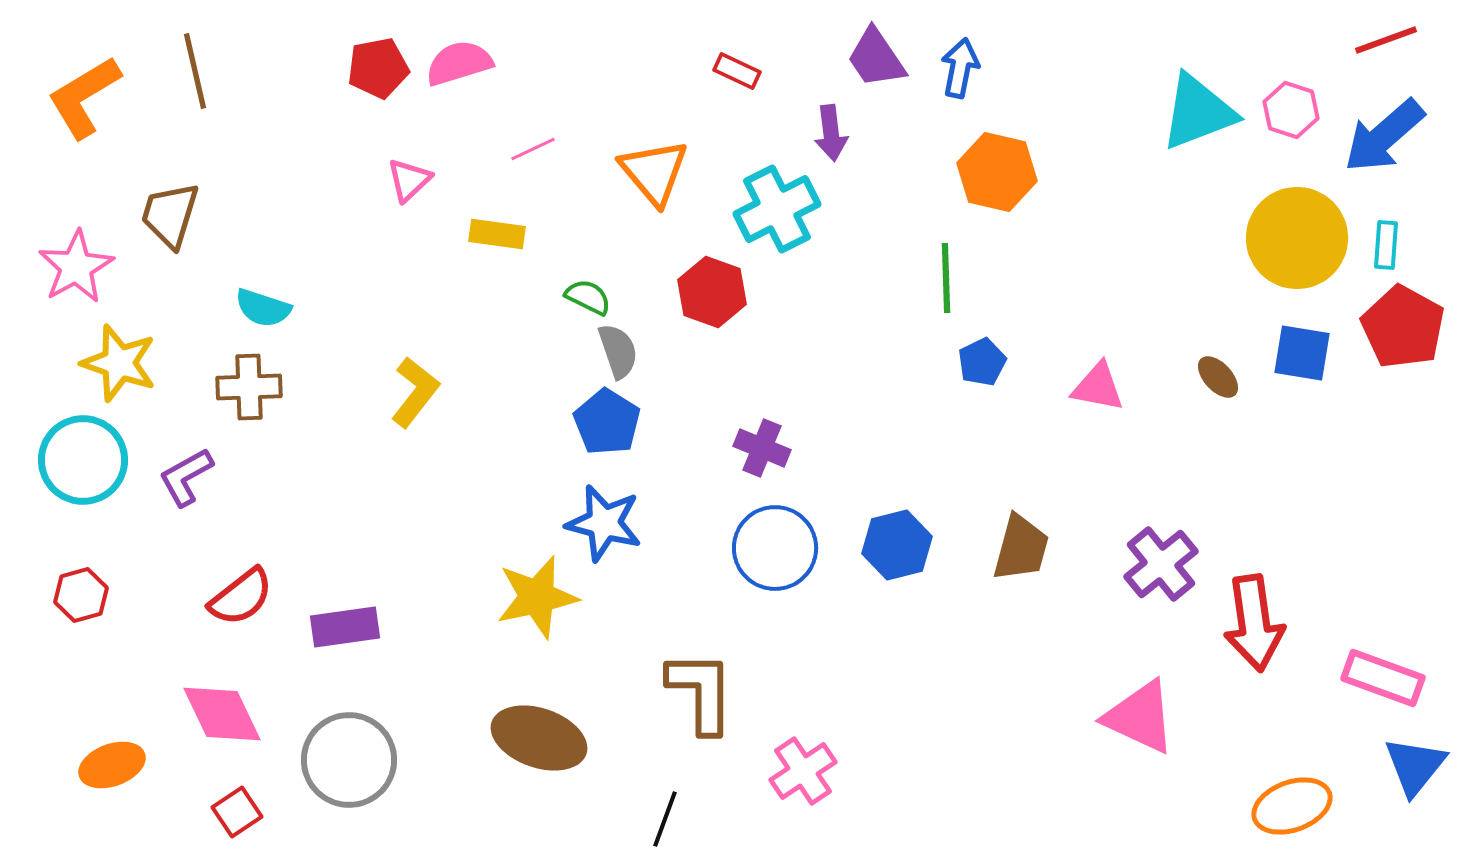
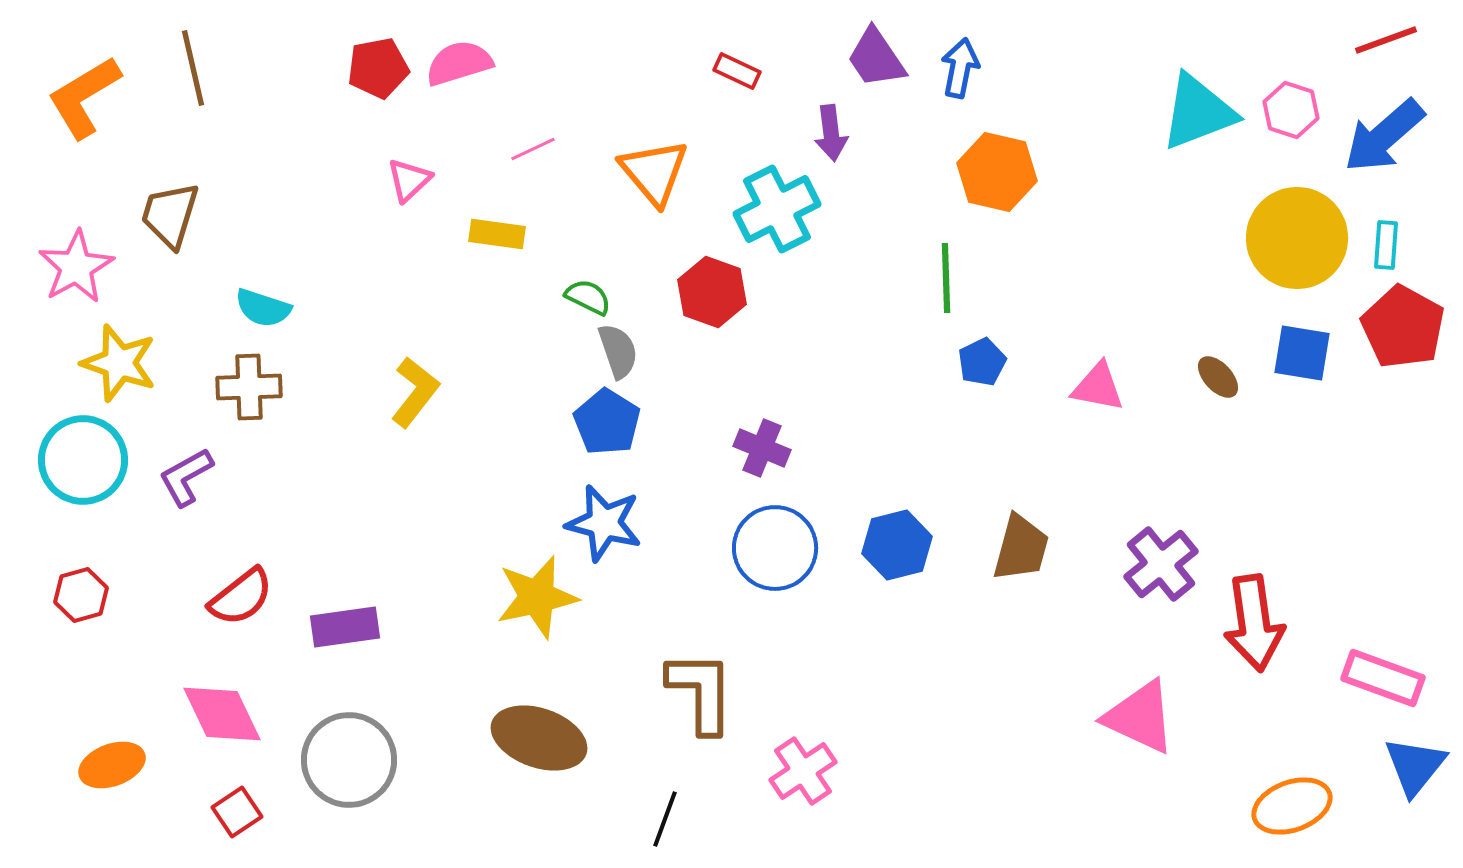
brown line at (195, 71): moved 2 px left, 3 px up
